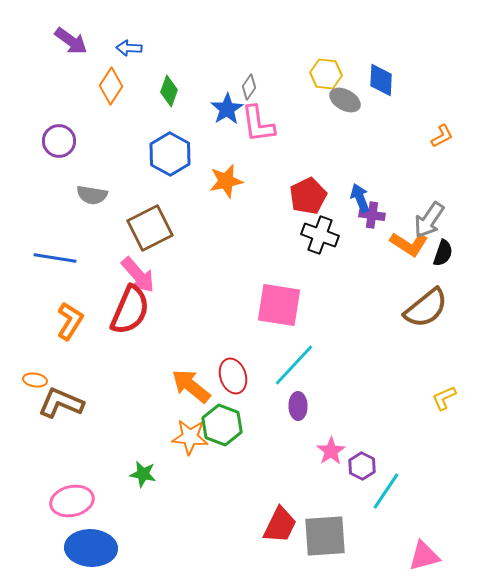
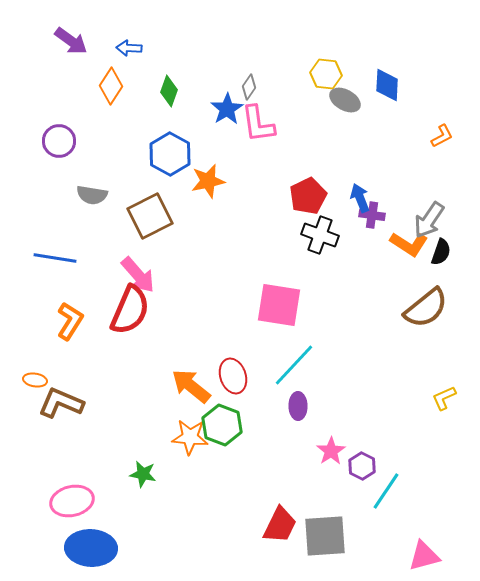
blue diamond at (381, 80): moved 6 px right, 5 px down
orange star at (226, 181): moved 18 px left
brown square at (150, 228): moved 12 px up
black semicircle at (443, 253): moved 2 px left, 1 px up
